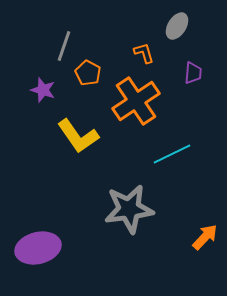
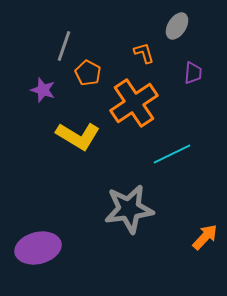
orange cross: moved 2 px left, 2 px down
yellow L-shape: rotated 24 degrees counterclockwise
